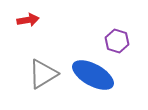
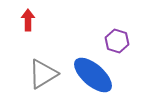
red arrow: rotated 80 degrees counterclockwise
blue ellipse: rotated 12 degrees clockwise
